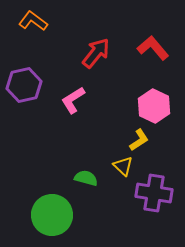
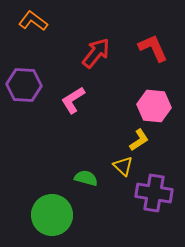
red L-shape: rotated 16 degrees clockwise
purple hexagon: rotated 16 degrees clockwise
pink hexagon: rotated 20 degrees counterclockwise
